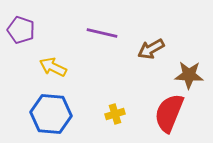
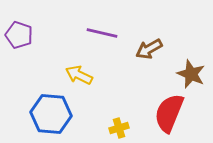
purple pentagon: moved 2 px left, 5 px down
brown arrow: moved 2 px left
yellow arrow: moved 26 px right, 8 px down
brown star: moved 2 px right, 1 px up; rotated 20 degrees clockwise
yellow cross: moved 4 px right, 14 px down
